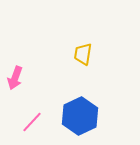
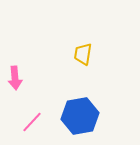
pink arrow: rotated 25 degrees counterclockwise
blue hexagon: rotated 15 degrees clockwise
